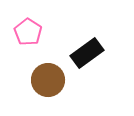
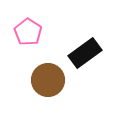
black rectangle: moved 2 px left
